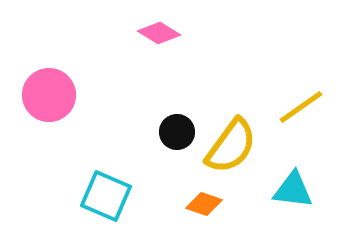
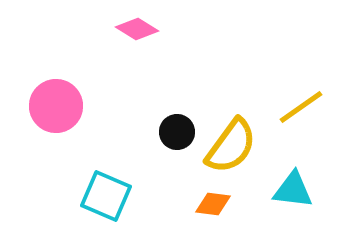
pink diamond: moved 22 px left, 4 px up
pink circle: moved 7 px right, 11 px down
orange diamond: moved 9 px right; rotated 12 degrees counterclockwise
